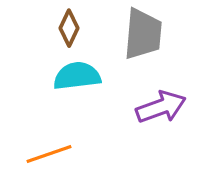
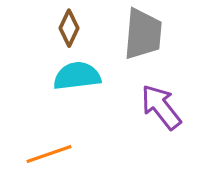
purple arrow: rotated 108 degrees counterclockwise
